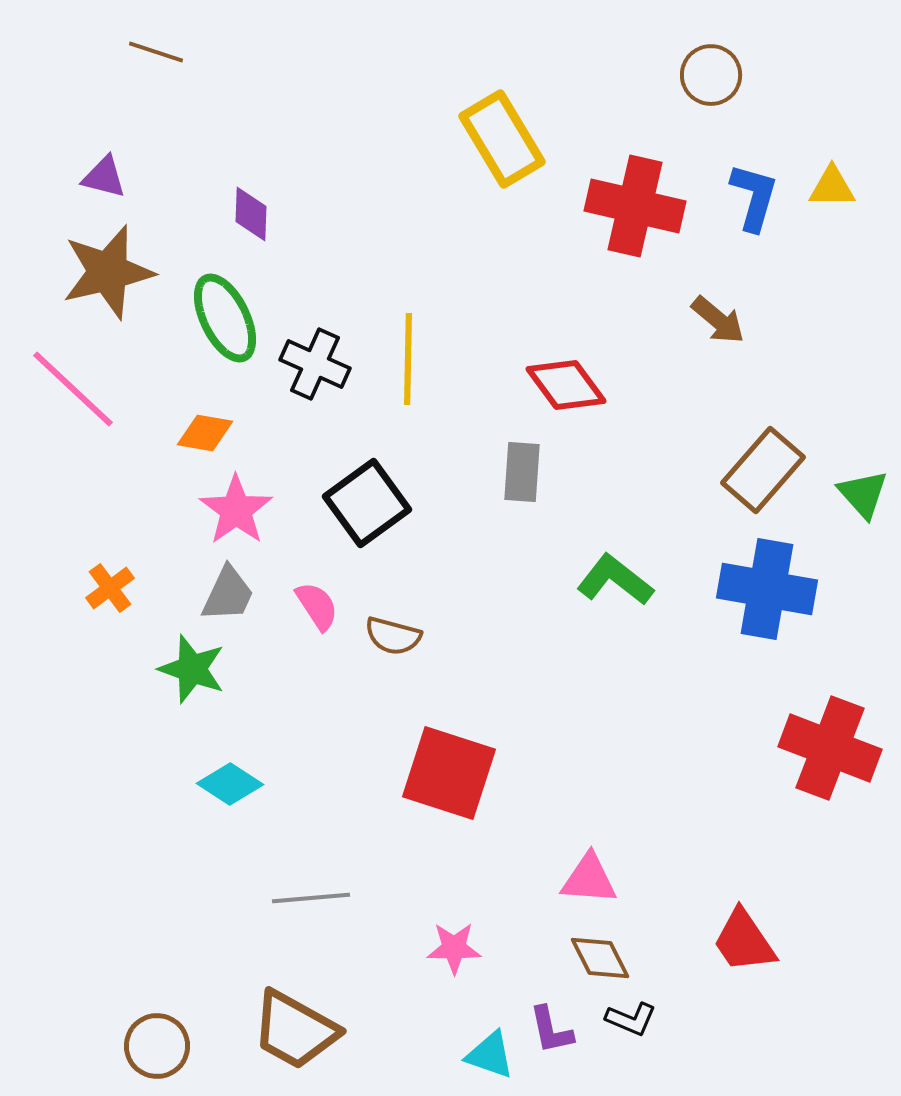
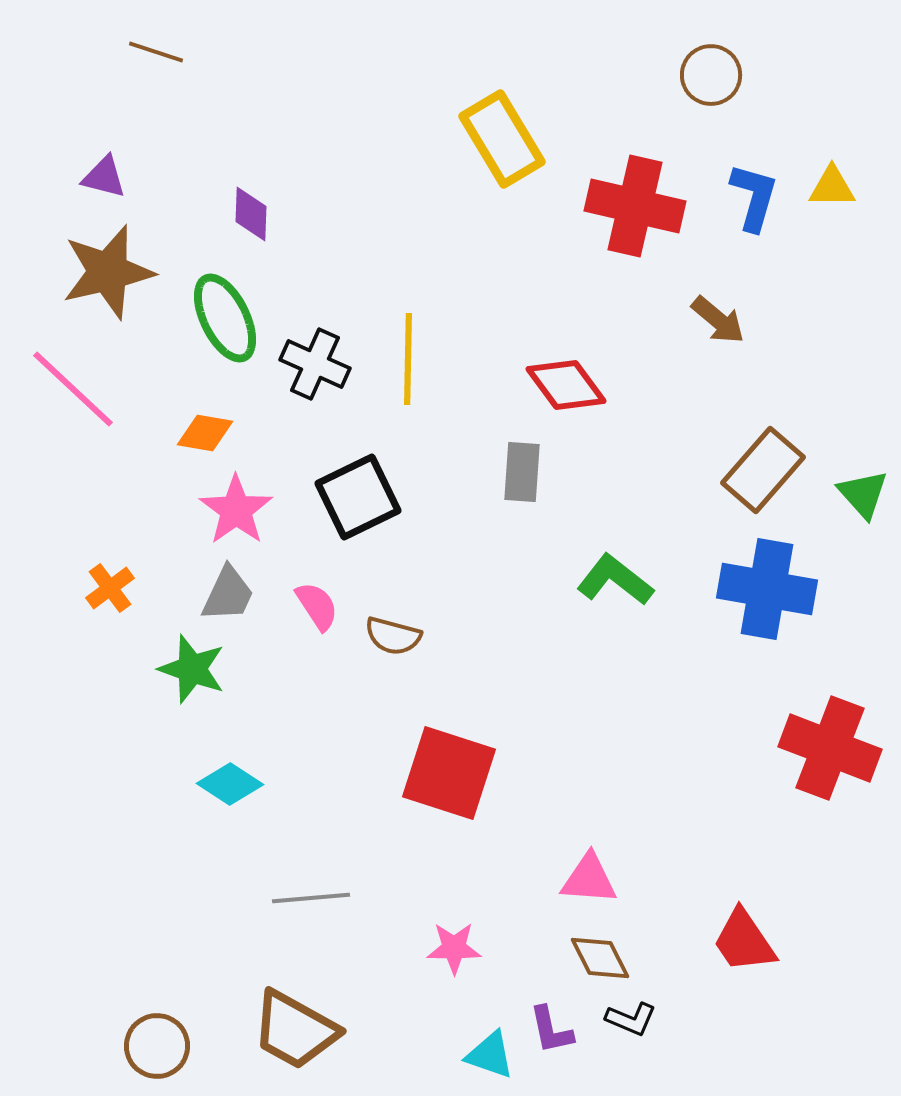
black square at (367, 503): moved 9 px left, 6 px up; rotated 10 degrees clockwise
